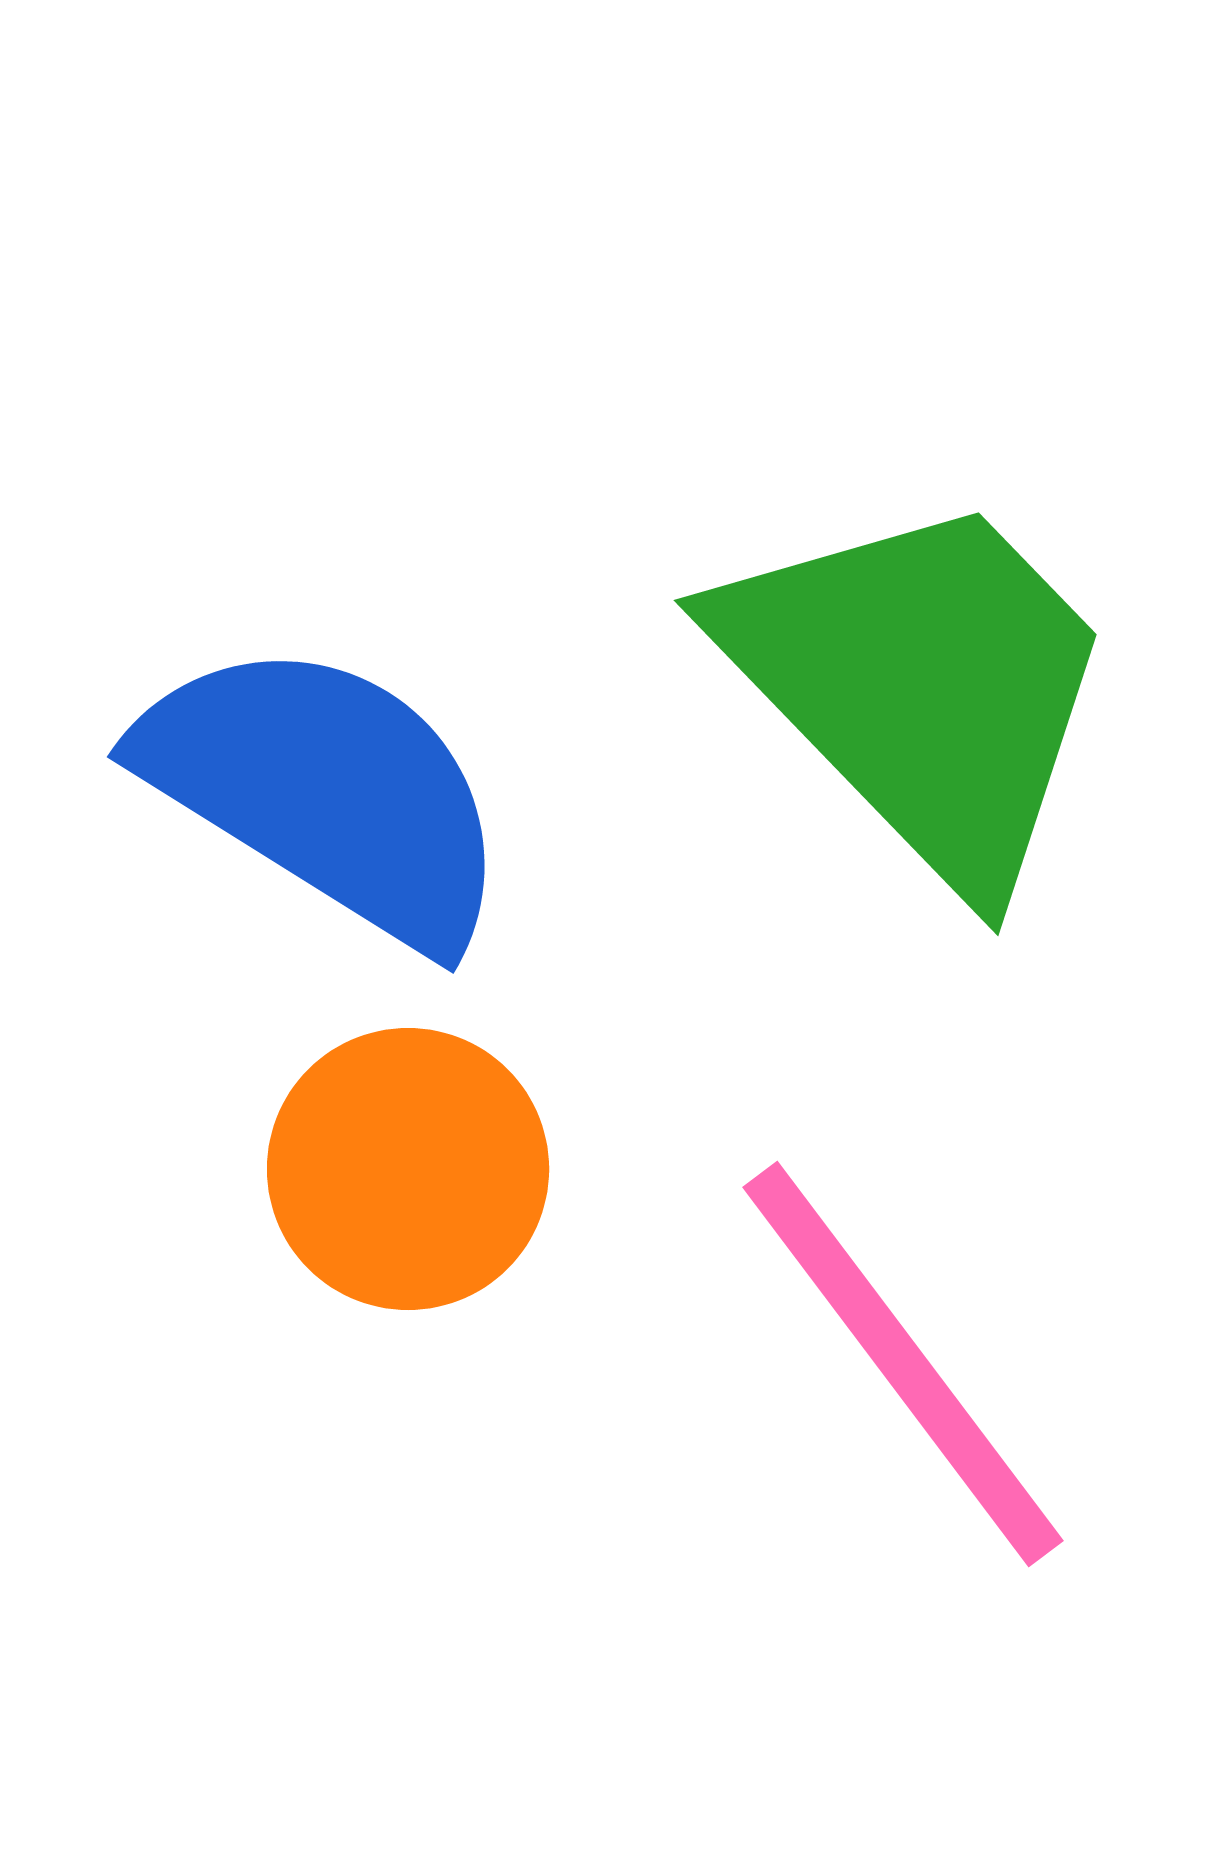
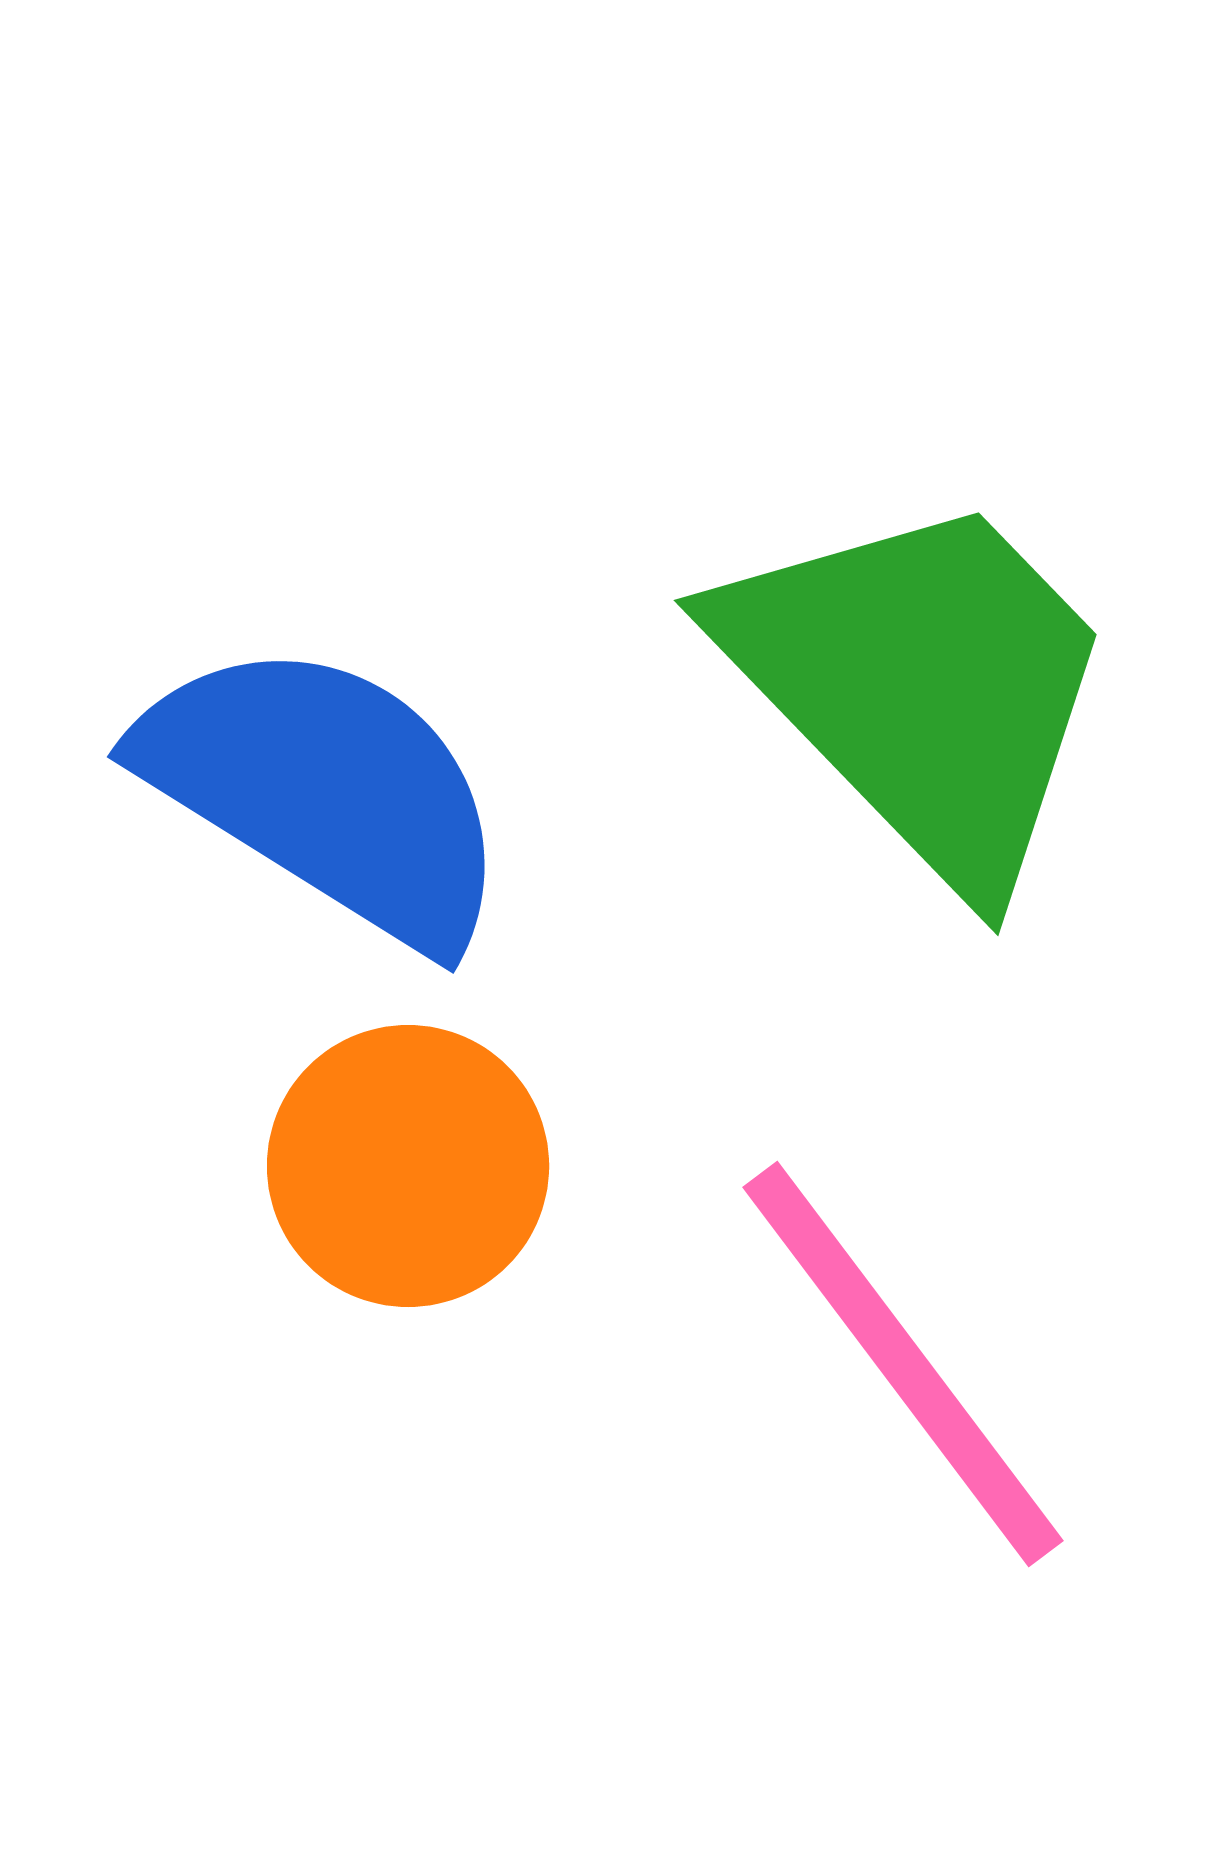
orange circle: moved 3 px up
